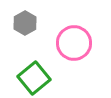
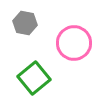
gray hexagon: rotated 20 degrees counterclockwise
